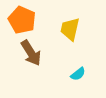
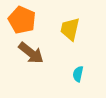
brown arrow: rotated 20 degrees counterclockwise
cyan semicircle: rotated 140 degrees clockwise
